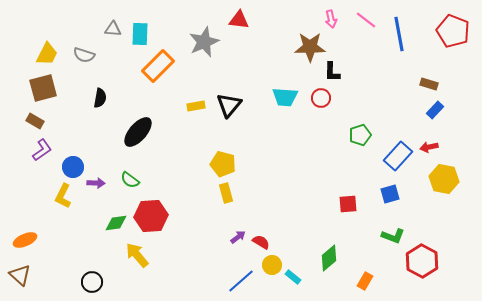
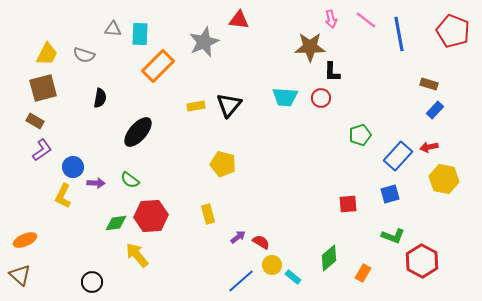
yellow rectangle at (226, 193): moved 18 px left, 21 px down
orange rectangle at (365, 281): moved 2 px left, 8 px up
